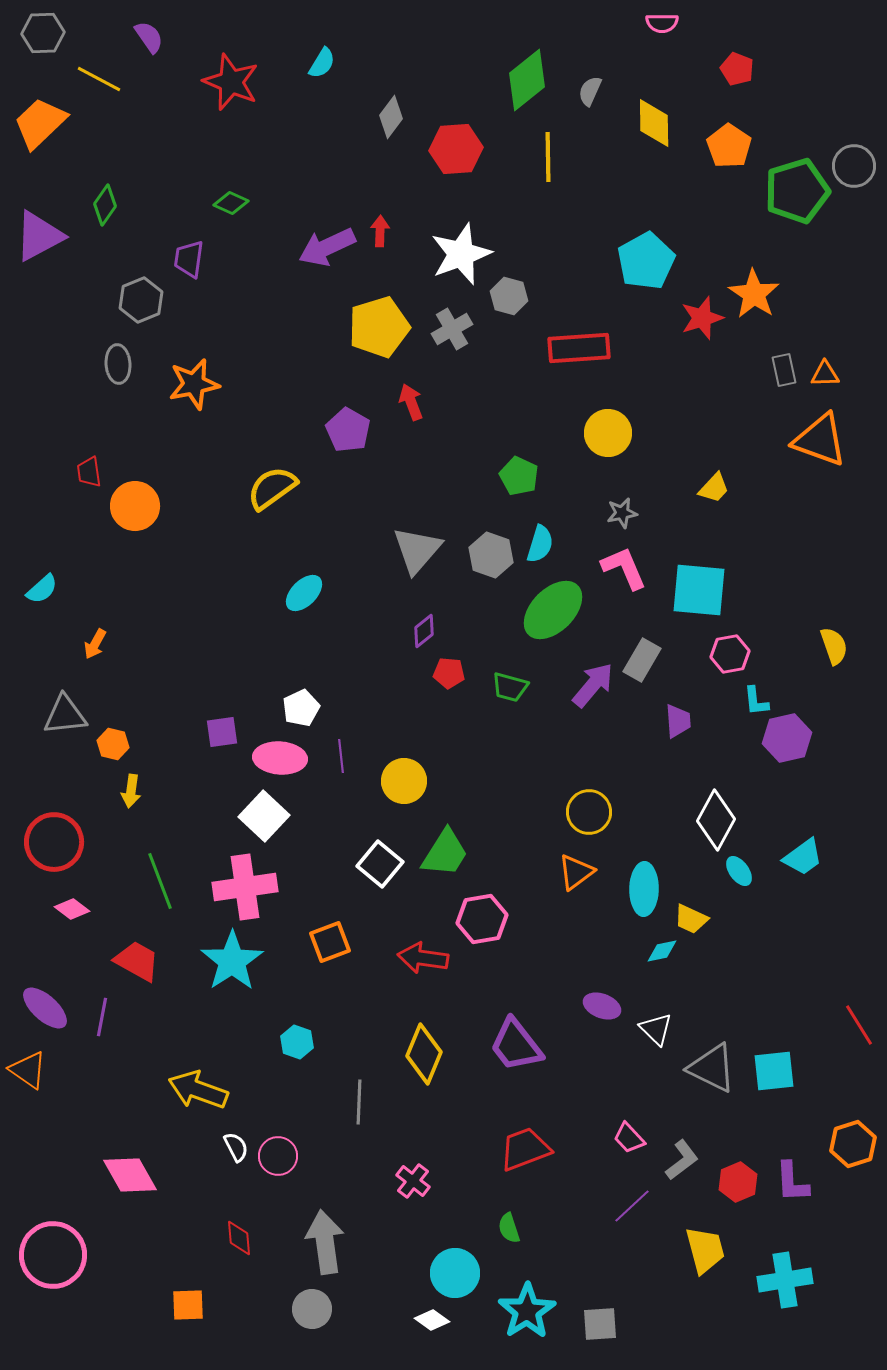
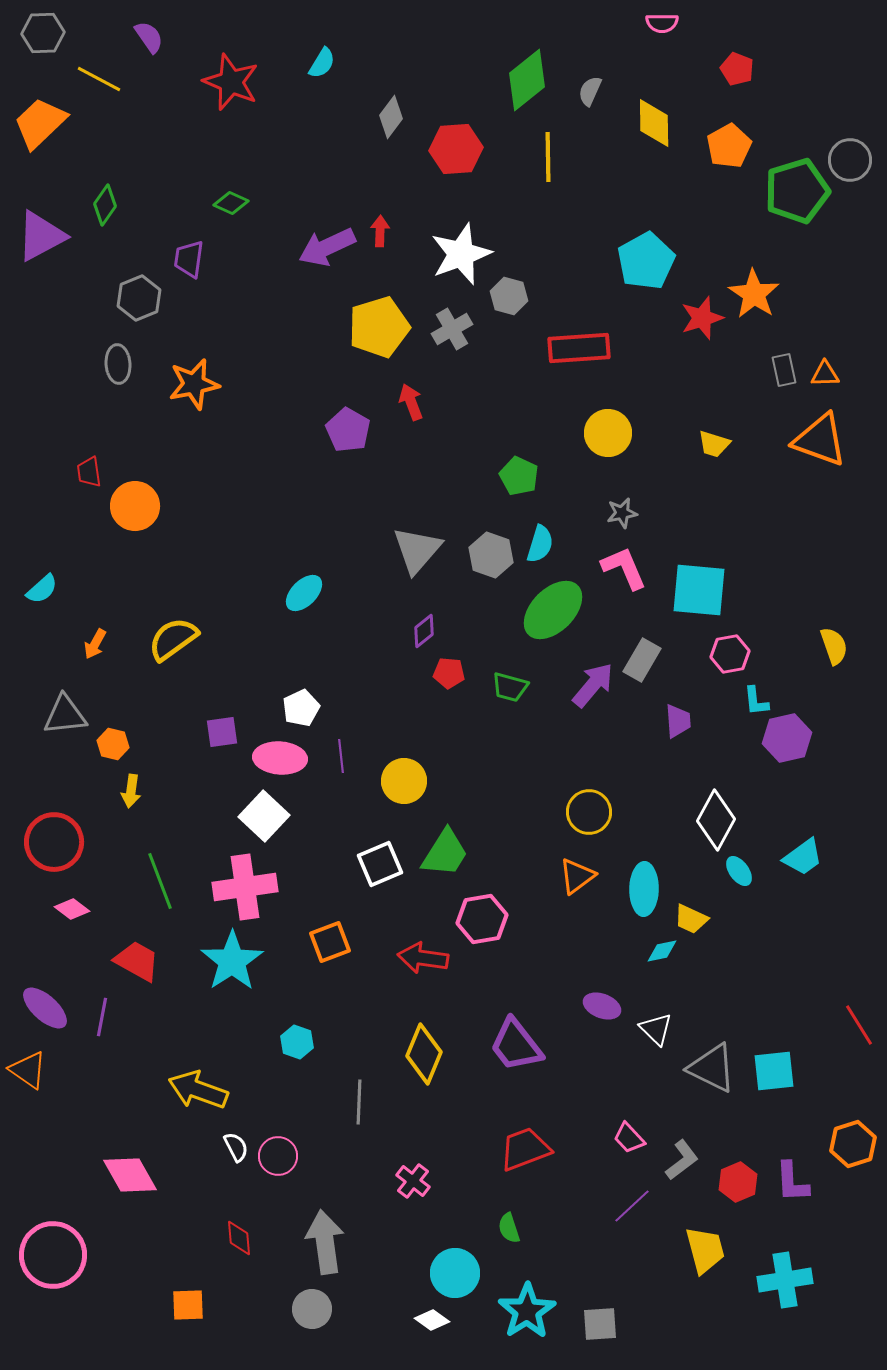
orange pentagon at (729, 146): rotated 9 degrees clockwise
gray circle at (854, 166): moved 4 px left, 6 px up
purple triangle at (39, 236): moved 2 px right
gray hexagon at (141, 300): moved 2 px left, 2 px up
yellow semicircle at (272, 488): moved 99 px left, 151 px down
yellow trapezoid at (714, 488): moved 44 px up; rotated 64 degrees clockwise
white square at (380, 864): rotated 27 degrees clockwise
orange triangle at (576, 872): moved 1 px right, 4 px down
